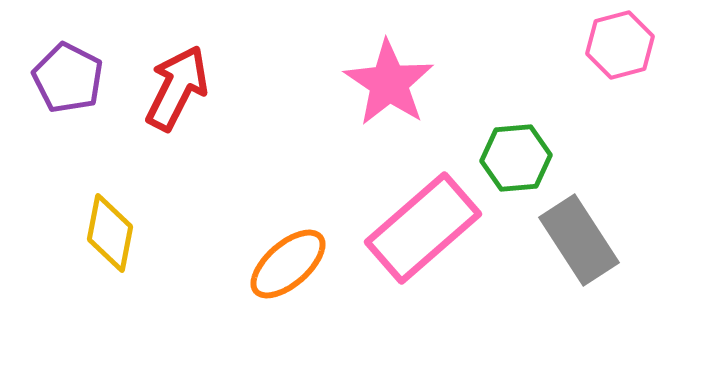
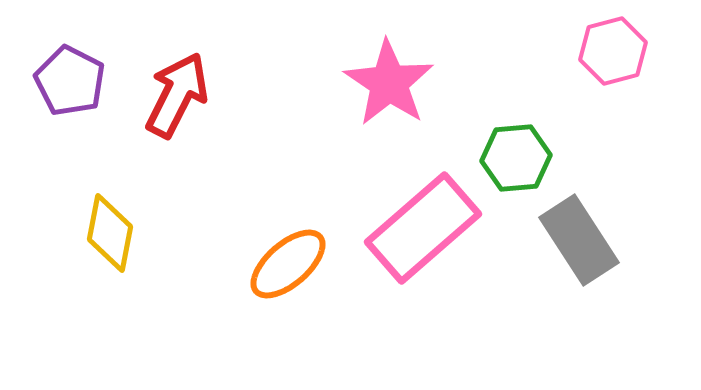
pink hexagon: moved 7 px left, 6 px down
purple pentagon: moved 2 px right, 3 px down
red arrow: moved 7 px down
